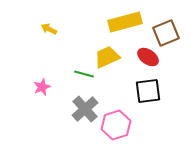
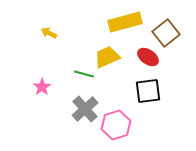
yellow arrow: moved 4 px down
brown square: rotated 16 degrees counterclockwise
pink star: rotated 12 degrees counterclockwise
